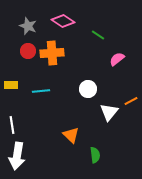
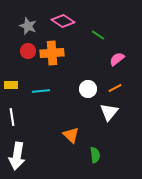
orange line: moved 16 px left, 13 px up
white line: moved 8 px up
